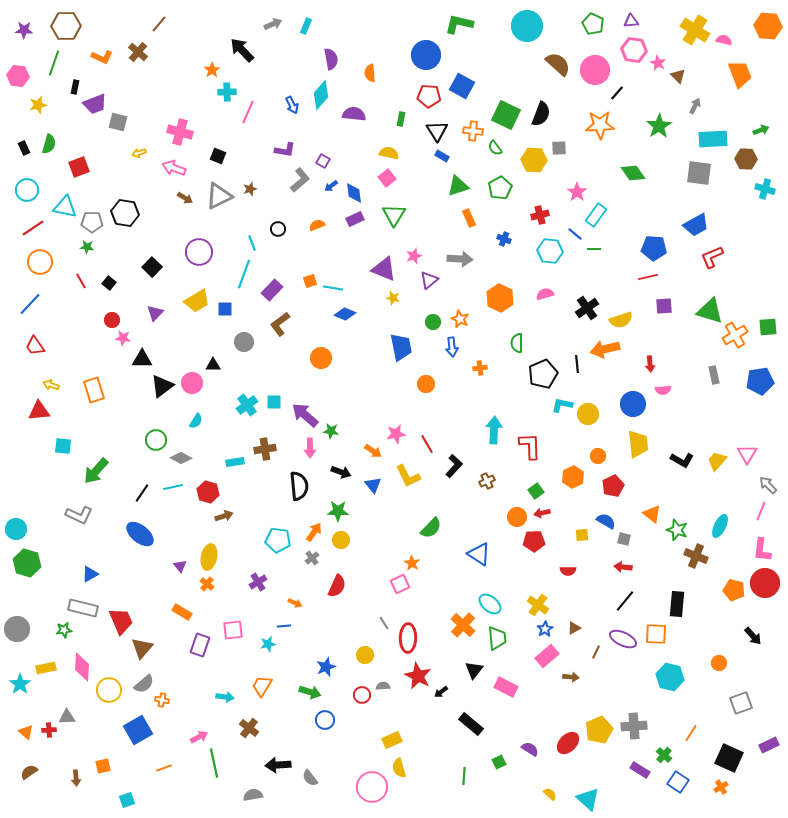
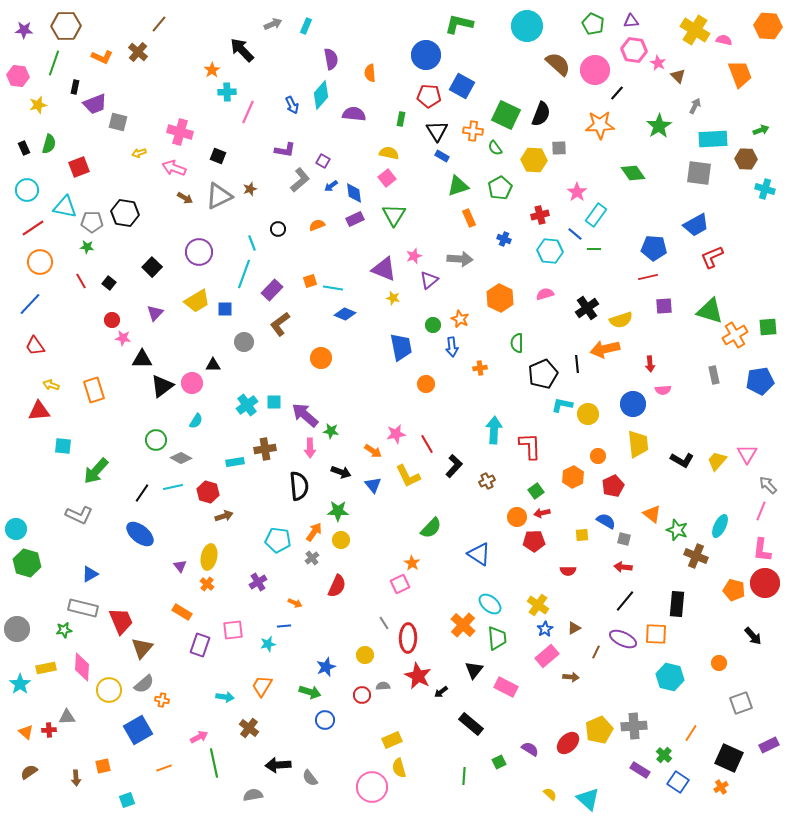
green circle at (433, 322): moved 3 px down
